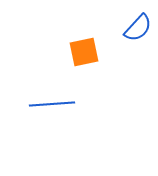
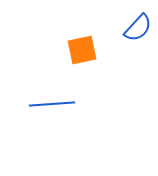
orange square: moved 2 px left, 2 px up
